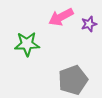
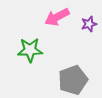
pink arrow: moved 4 px left
green star: moved 3 px right, 6 px down
